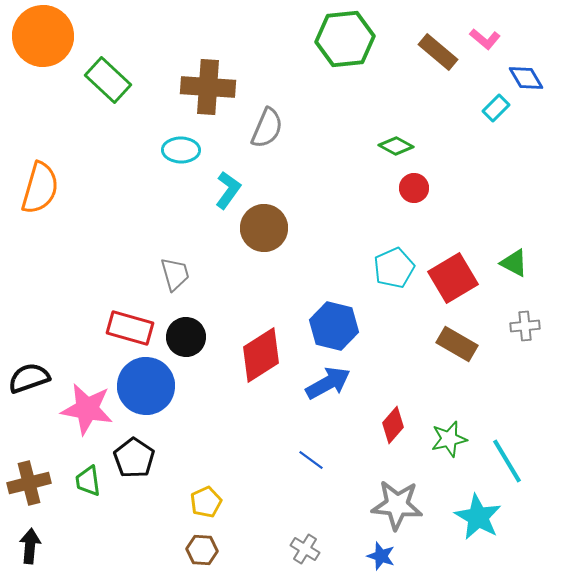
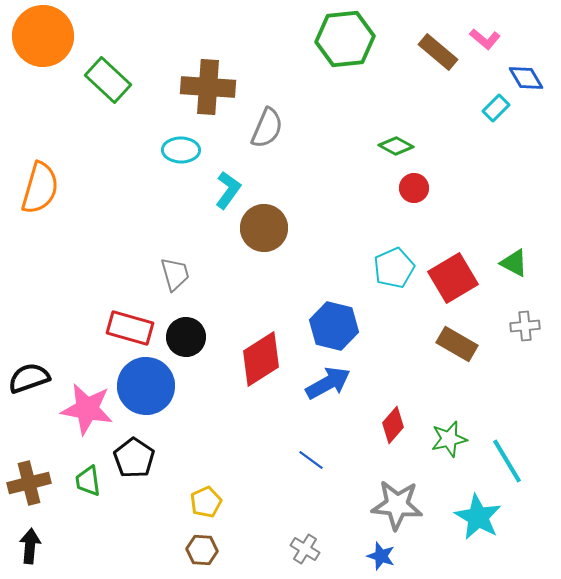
red diamond at (261, 355): moved 4 px down
